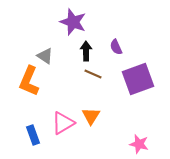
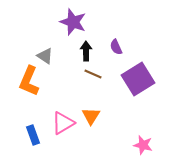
purple square: rotated 12 degrees counterclockwise
pink star: moved 4 px right, 1 px down
